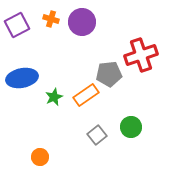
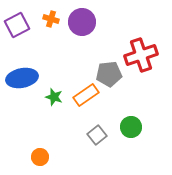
green star: rotated 30 degrees counterclockwise
